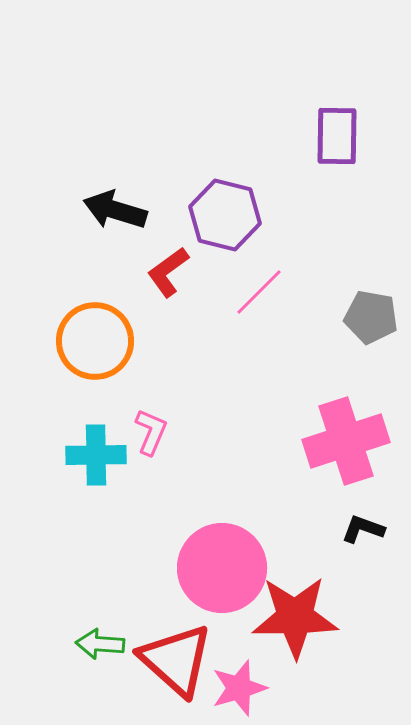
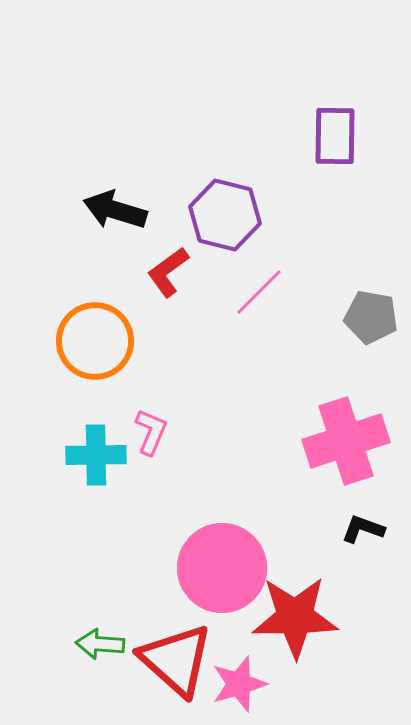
purple rectangle: moved 2 px left
pink star: moved 4 px up
